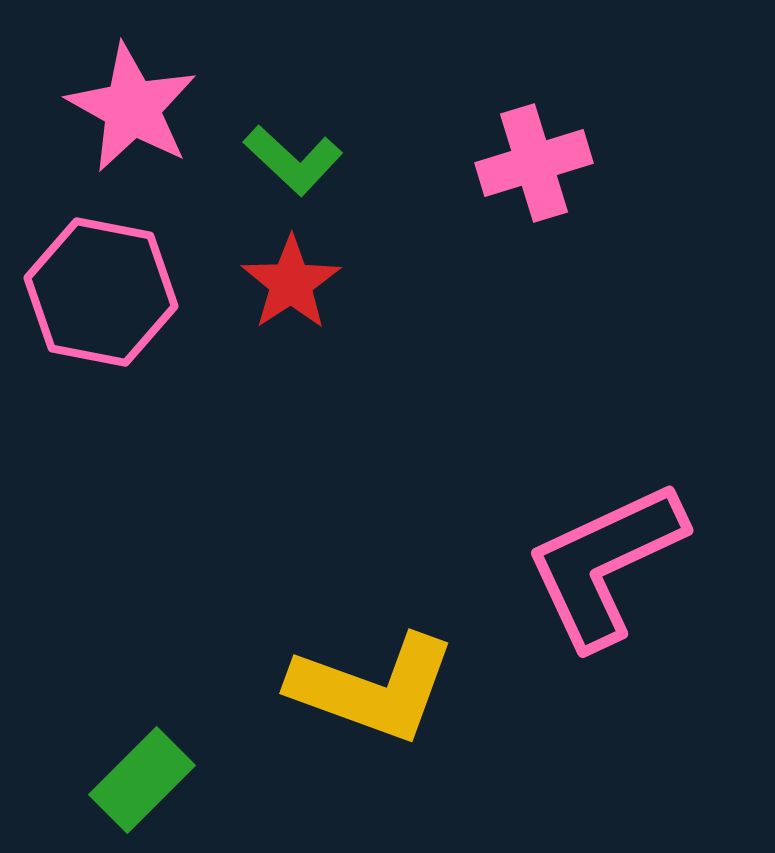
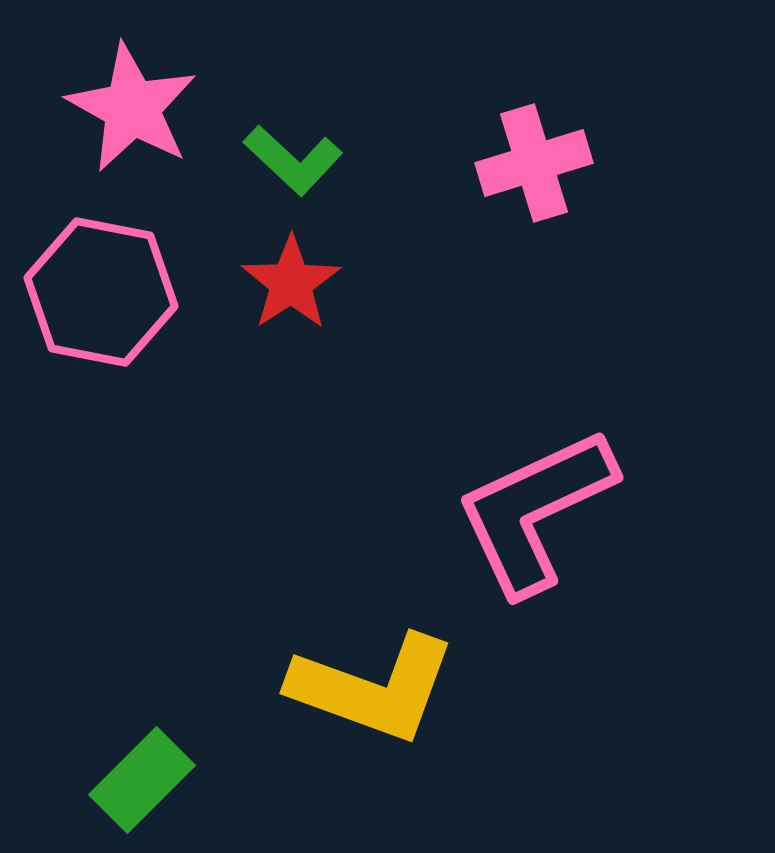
pink L-shape: moved 70 px left, 53 px up
